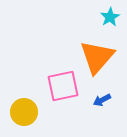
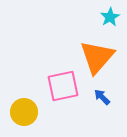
blue arrow: moved 3 px up; rotated 72 degrees clockwise
